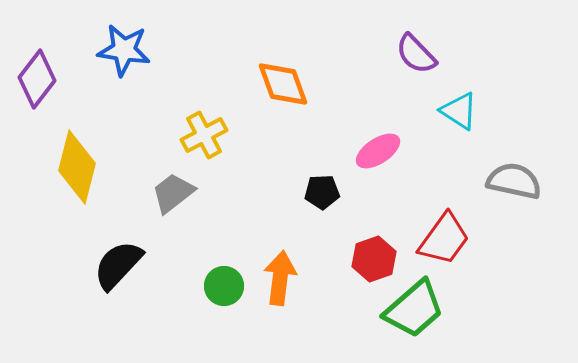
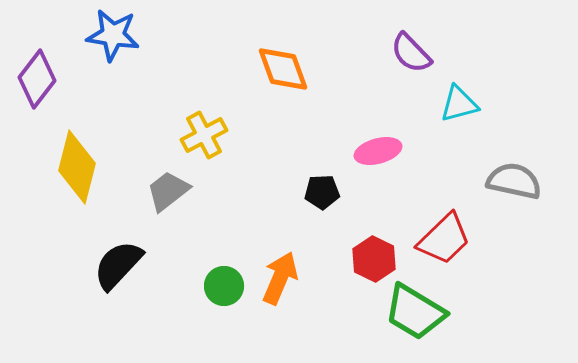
blue star: moved 11 px left, 15 px up
purple semicircle: moved 5 px left, 1 px up
orange diamond: moved 15 px up
cyan triangle: moved 7 px up; rotated 48 degrees counterclockwise
pink ellipse: rotated 18 degrees clockwise
gray trapezoid: moved 5 px left, 2 px up
red trapezoid: rotated 10 degrees clockwise
red hexagon: rotated 15 degrees counterclockwise
orange arrow: rotated 16 degrees clockwise
green trapezoid: moved 1 px right, 3 px down; rotated 72 degrees clockwise
